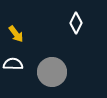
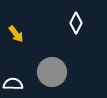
white semicircle: moved 20 px down
